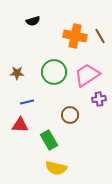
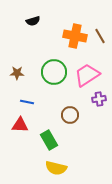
blue line: rotated 24 degrees clockwise
